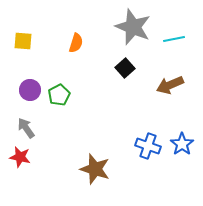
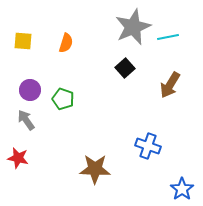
gray star: rotated 27 degrees clockwise
cyan line: moved 6 px left, 2 px up
orange semicircle: moved 10 px left
brown arrow: rotated 36 degrees counterclockwise
green pentagon: moved 4 px right, 4 px down; rotated 25 degrees counterclockwise
gray arrow: moved 8 px up
blue star: moved 45 px down
red star: moved 2 px left, 1 px down
brown star: rotated 16 degrees counterclockwise
